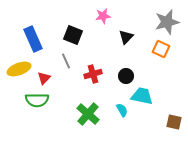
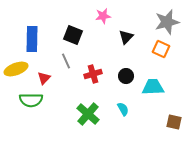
blue rectangle: moved 1 px left; rotated 25 degrees clockwise
yellow ellipse: moved 3 px left
cyan trapezoid: moved 11 px right, 9 px up; rotated 15 degrees counterclockwise
green semicircle: moved 6 px left
cyan semicircle: moved 1 px right, 1 px up
